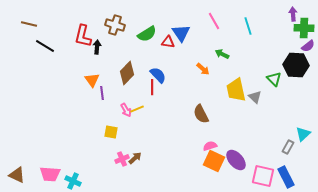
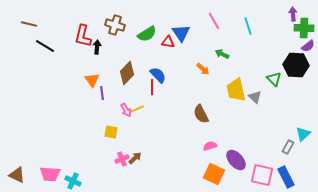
orange square: moved 13 px down
pink square: moved 1 px left, 1 px up
